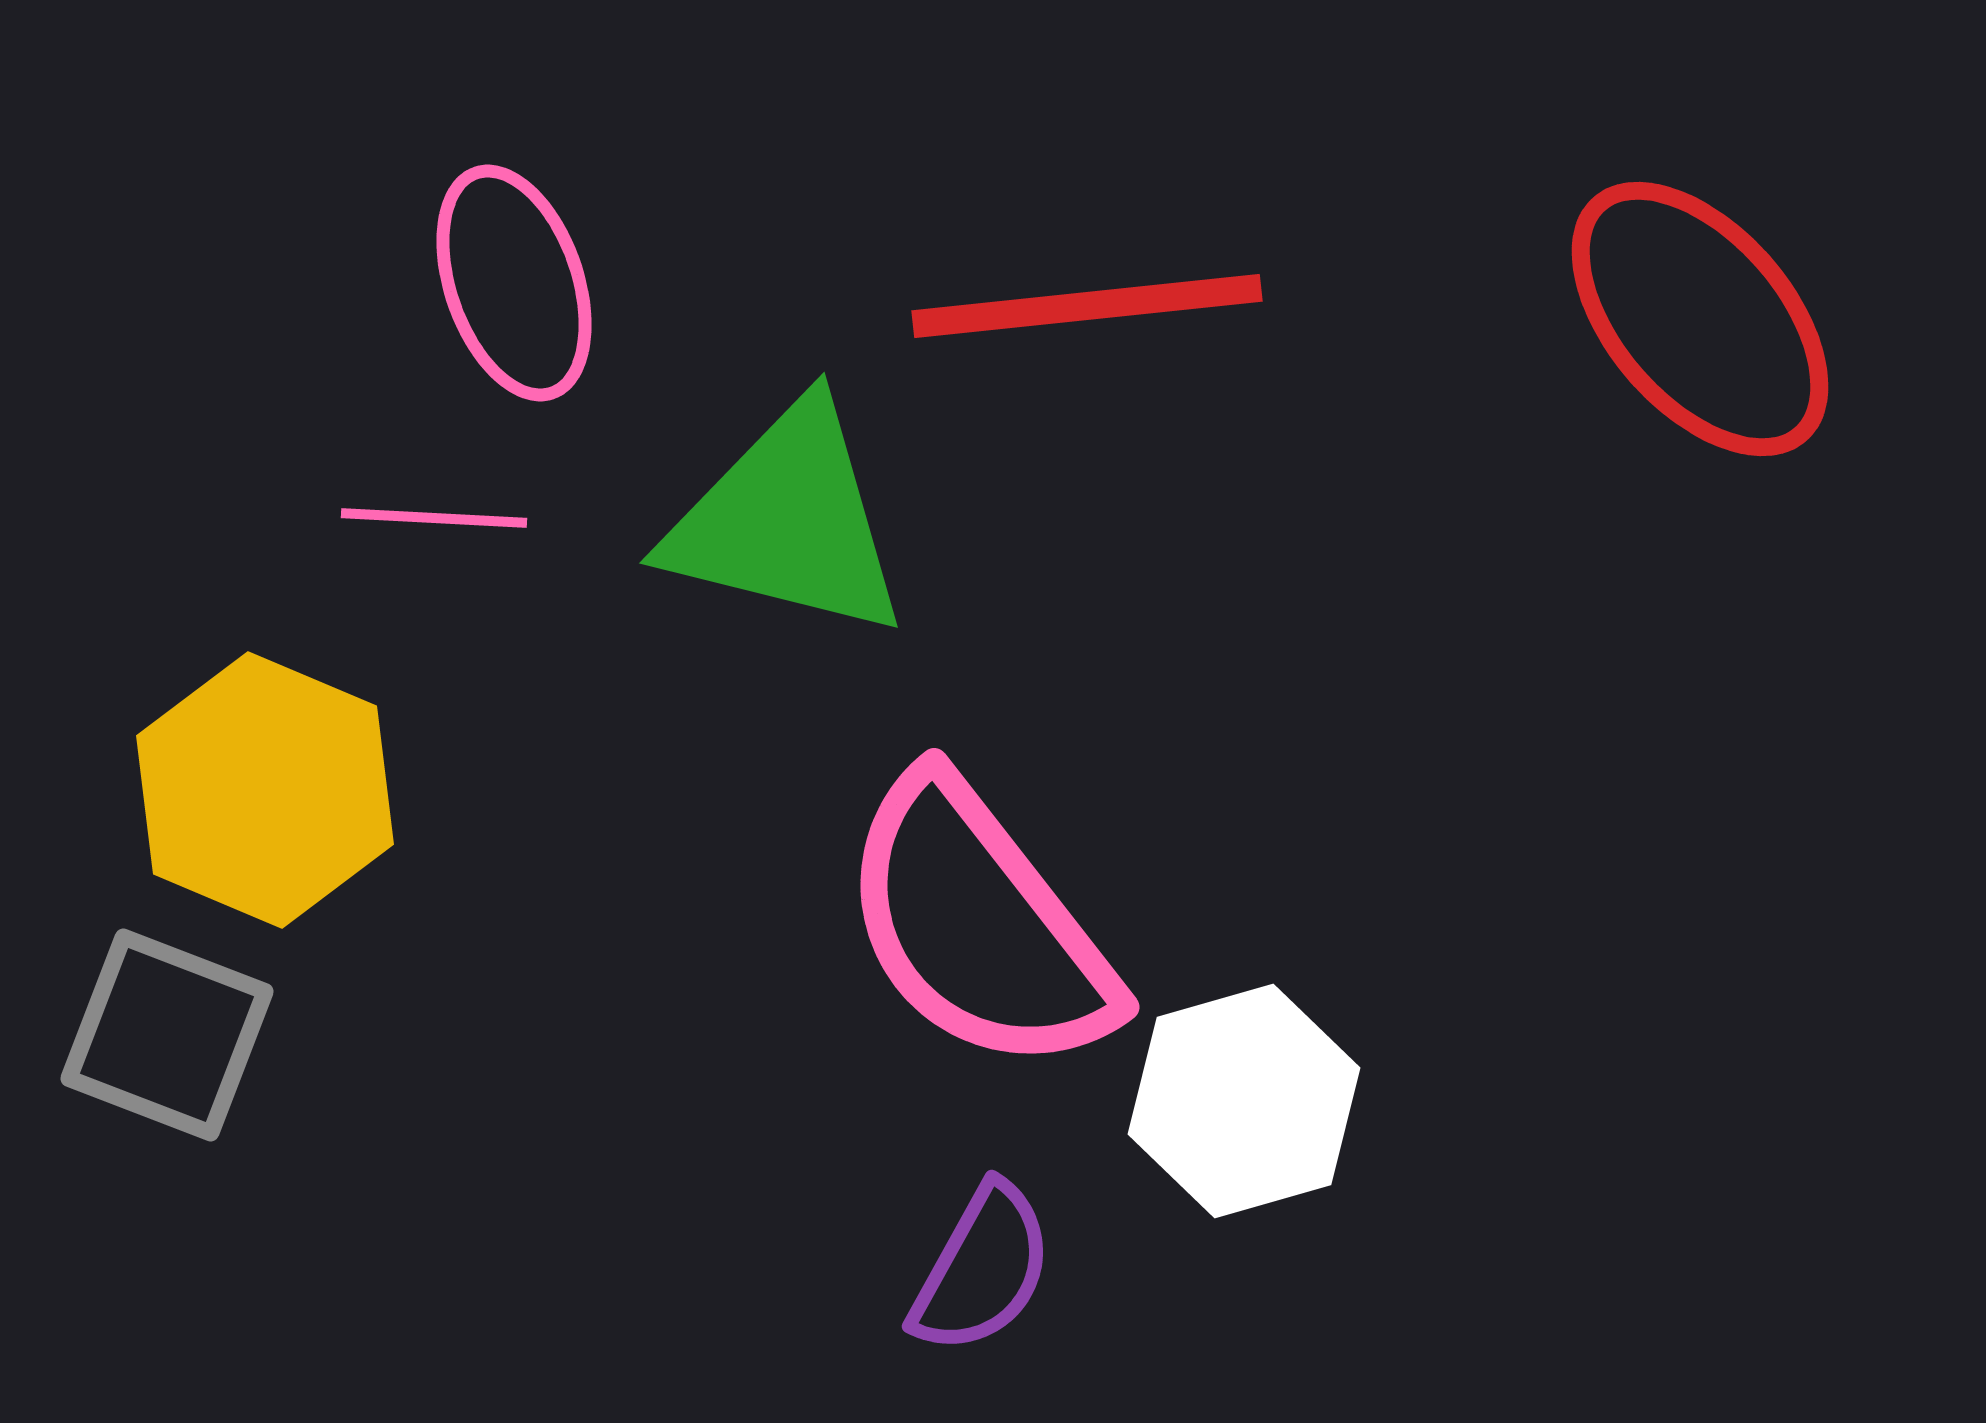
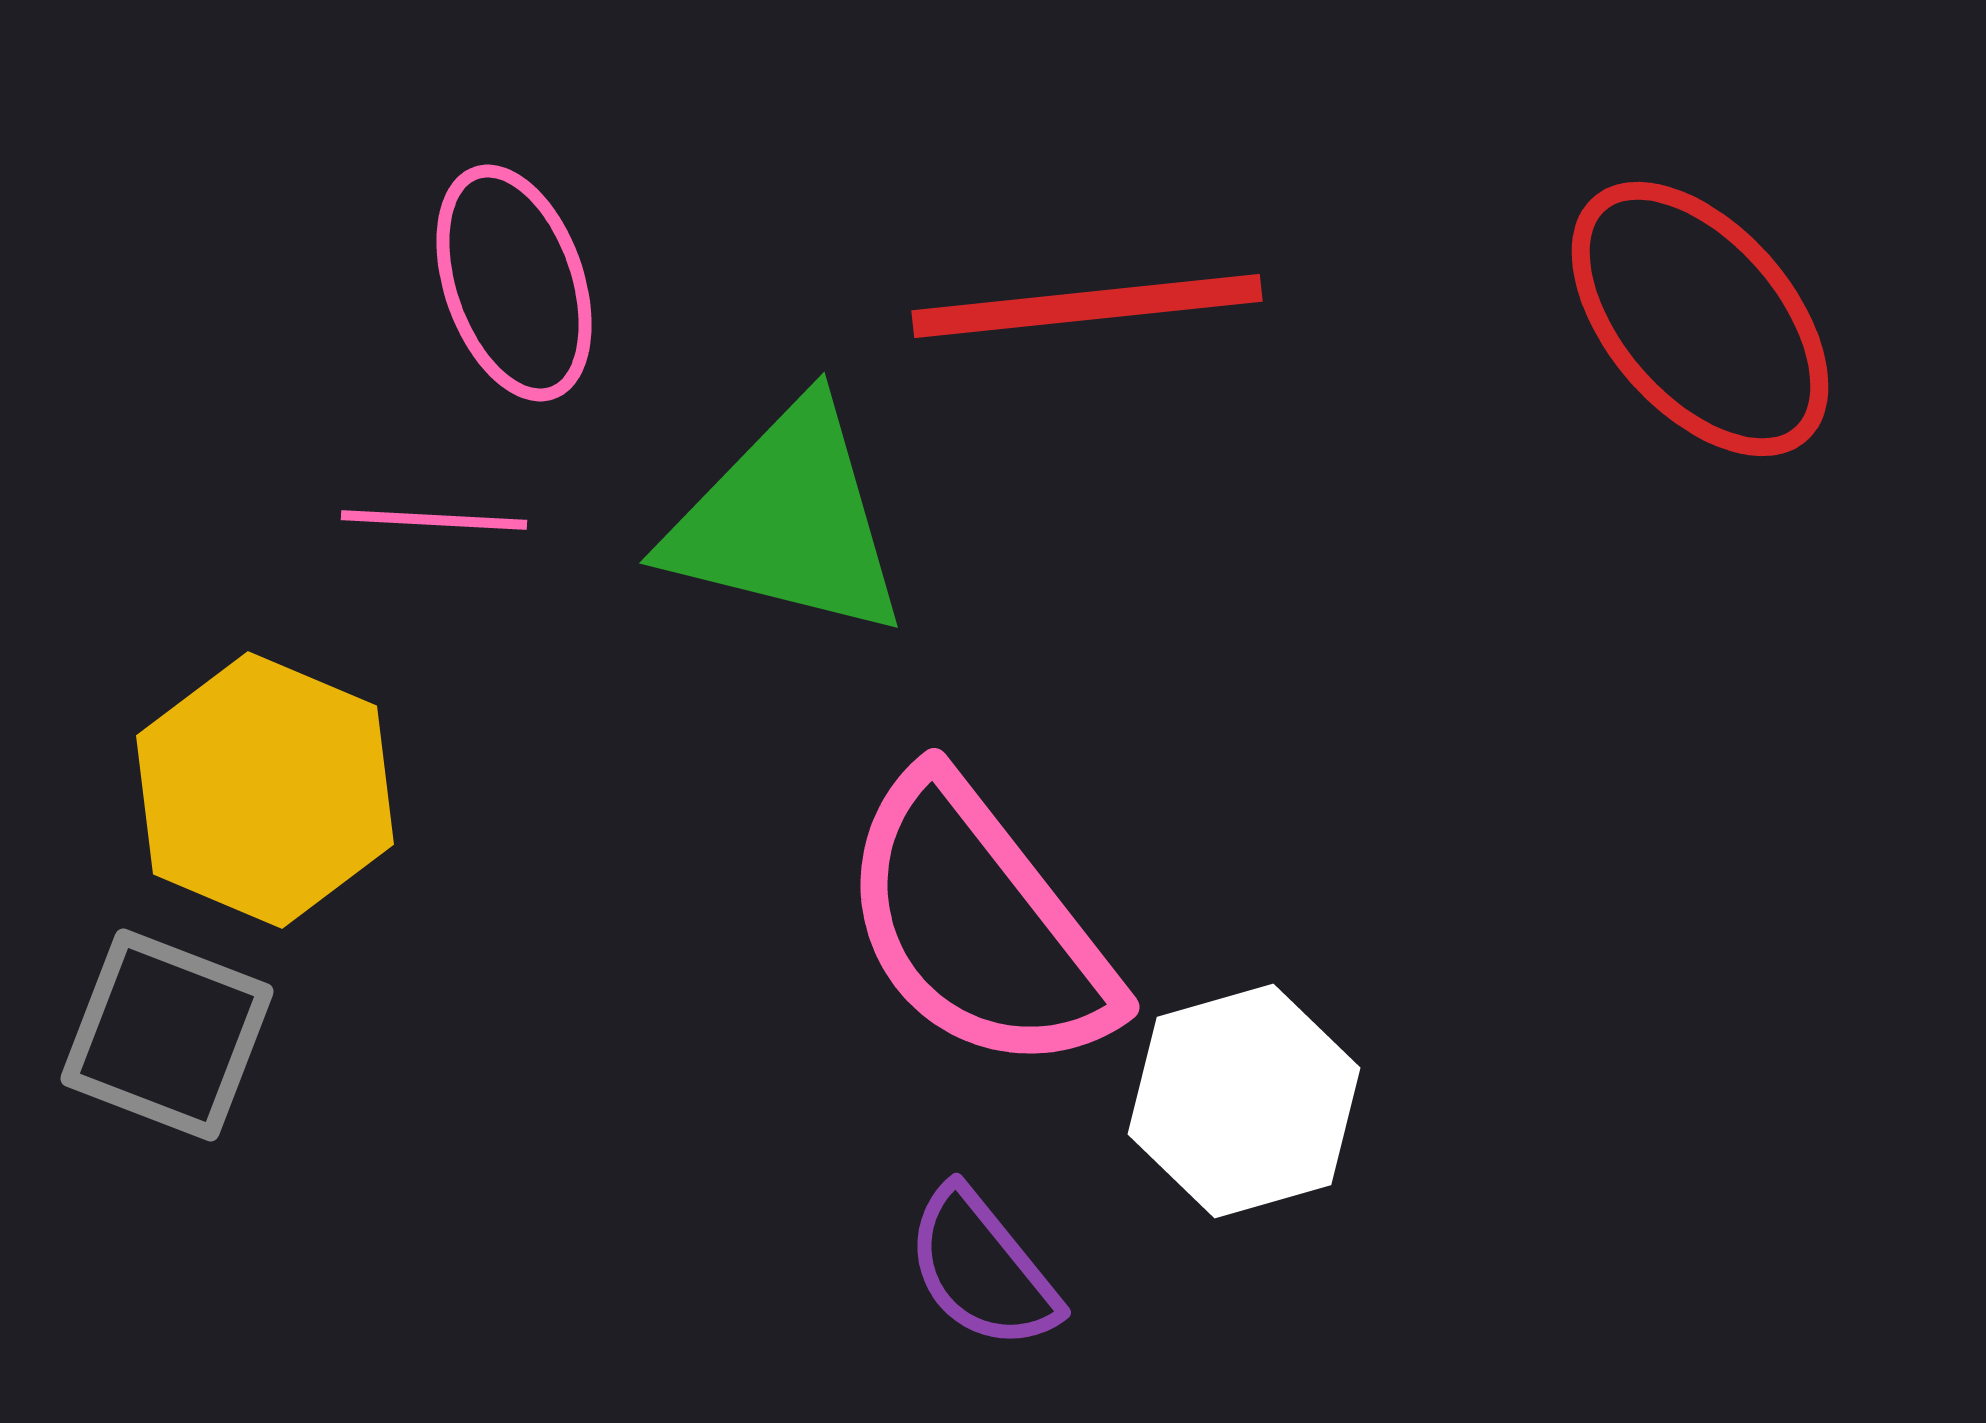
pink line: moved 2 px down
purple semicircle: rotated 112 degrees clockwise
